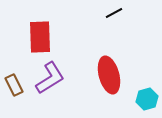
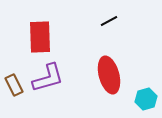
black line: moved 5 px left, 8 px down
purple L-shape: moved 2 px left; rotated 16 degrees clockwise
cyan hexagon: moved 1 px left
